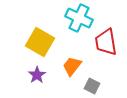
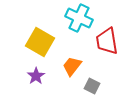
red trapezoid: moved 1 px right, 1 px up
purple star: moved 1 px left, 1 px down
